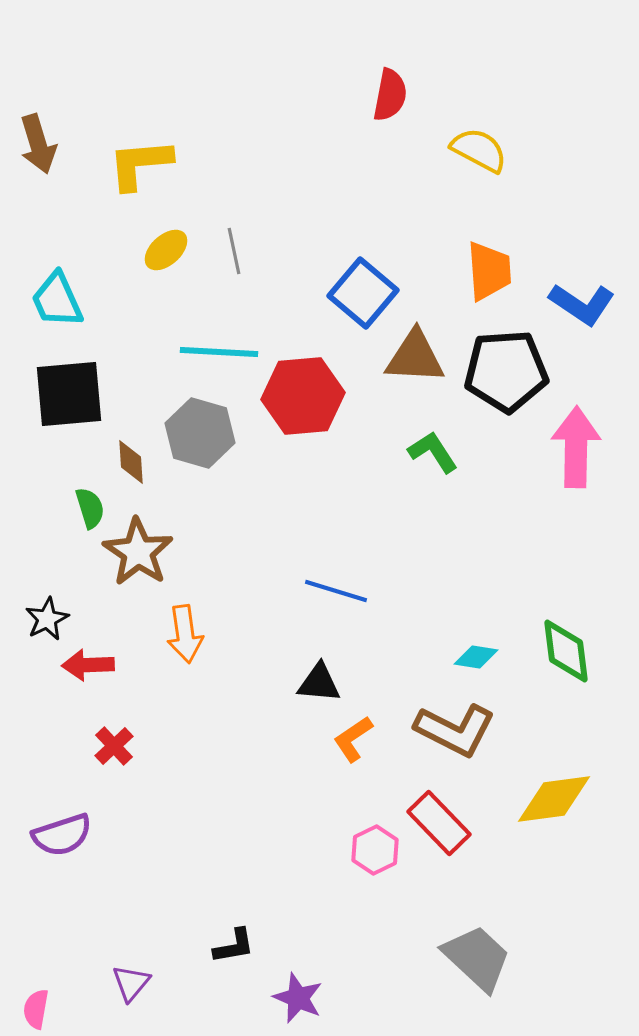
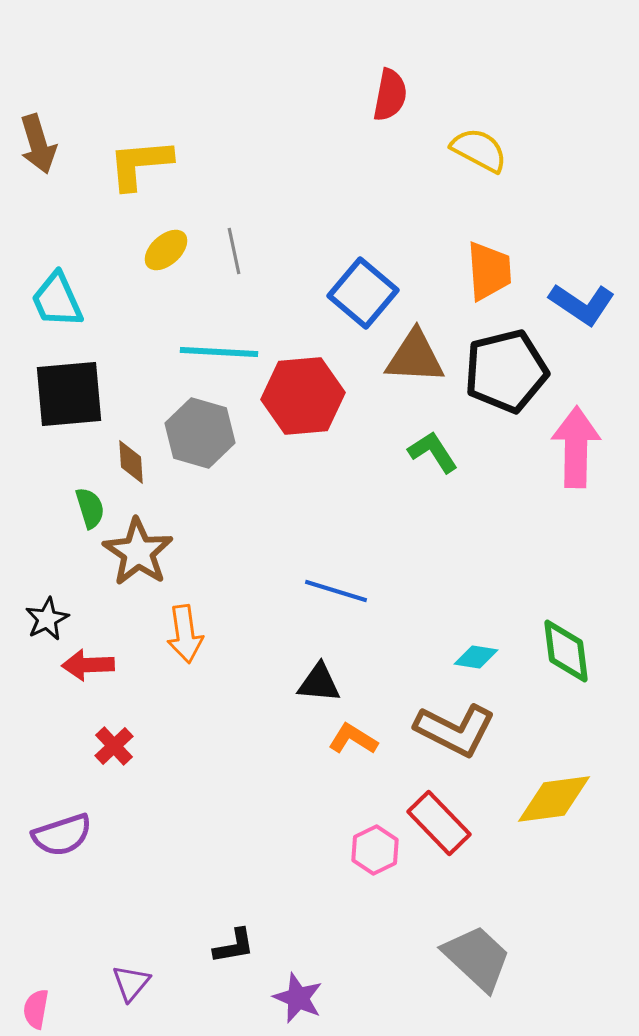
black pentagon: rotated 10 degrees counterclockwise
orange L-shape: rotated 66 degrees clockwise
